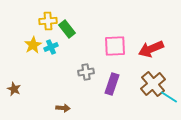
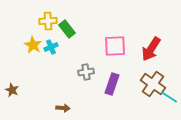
yellow star: rotated 12 degrees counterclockwise
red arrow: rotated 35 degrees counterclockwise
brown cross: rotated 15 degrees counterclockwise
brown star: moved 2 px left, 1 px down
